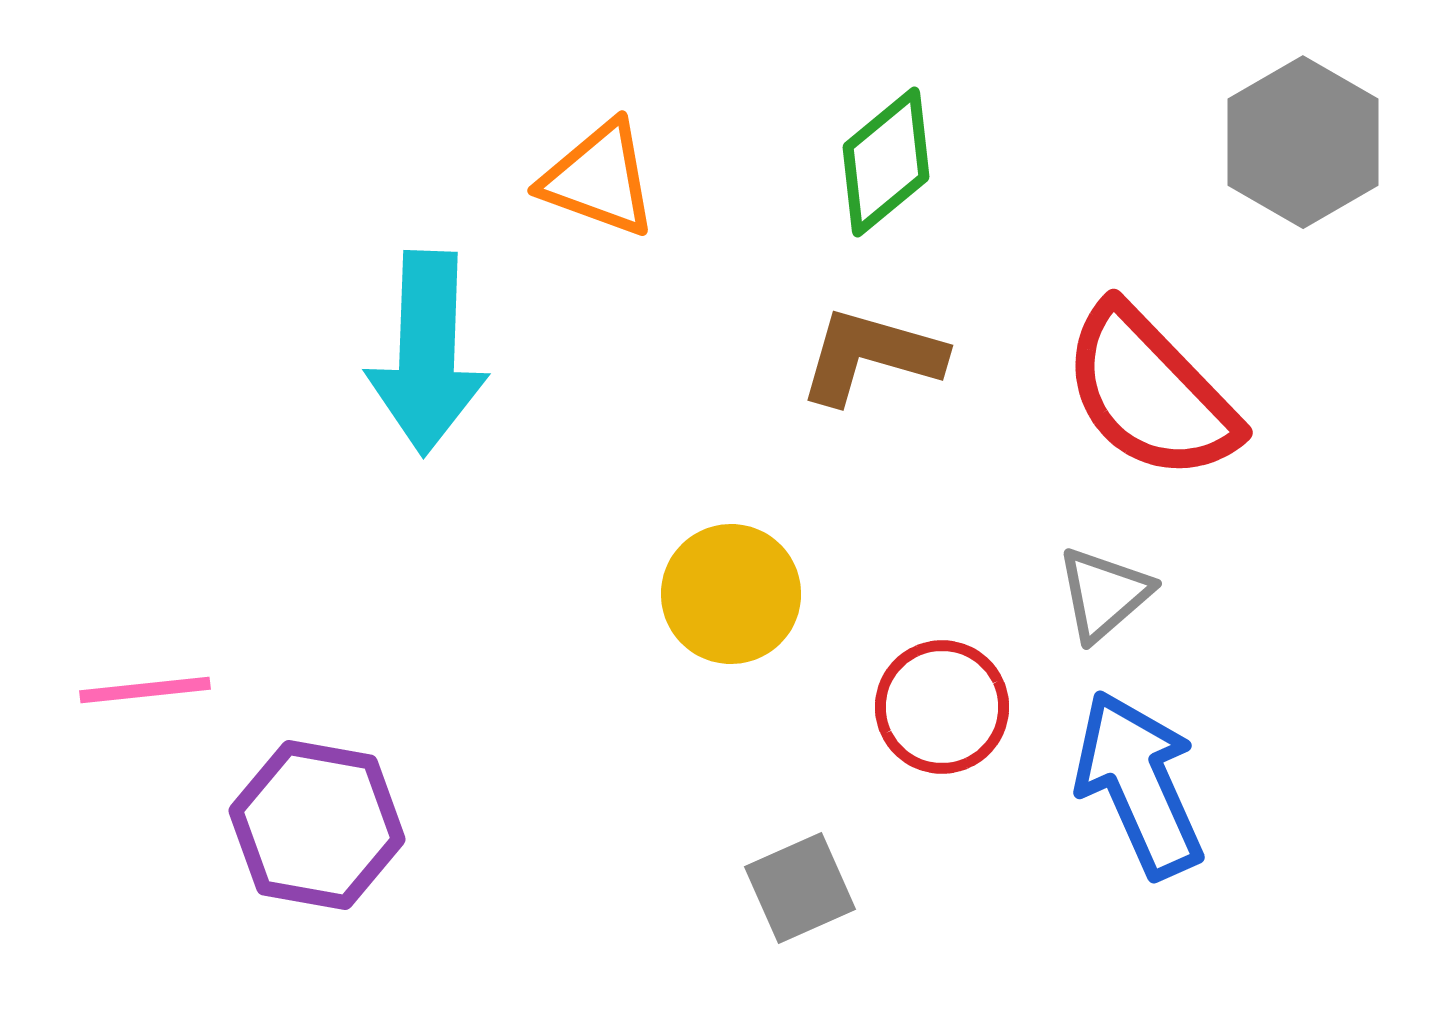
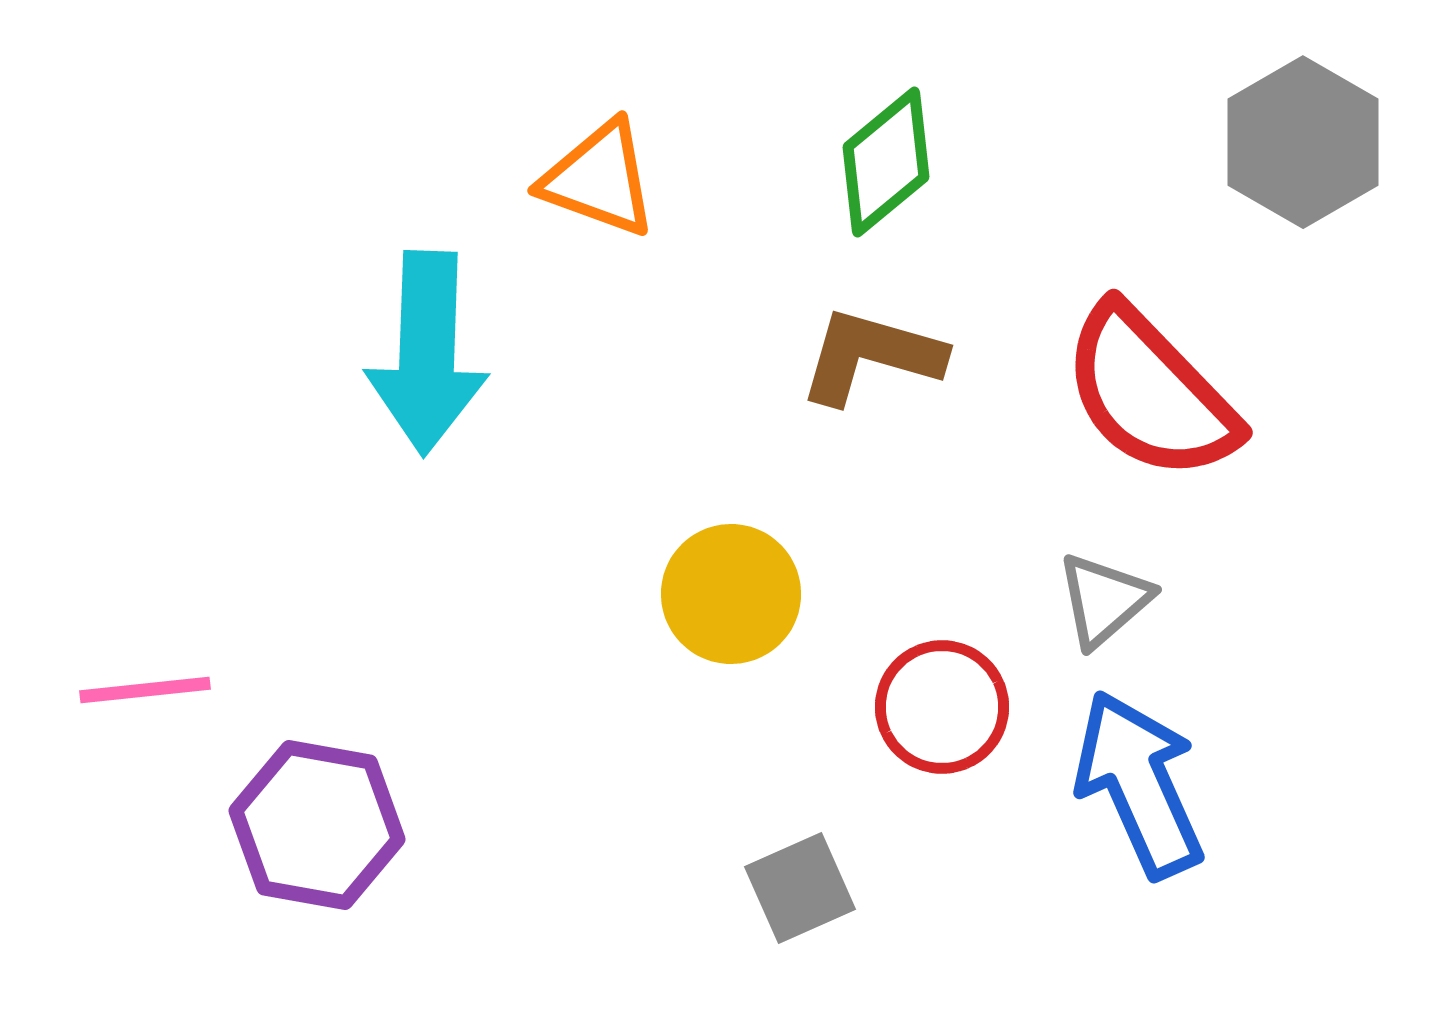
gray triangle: moved 6 px down
